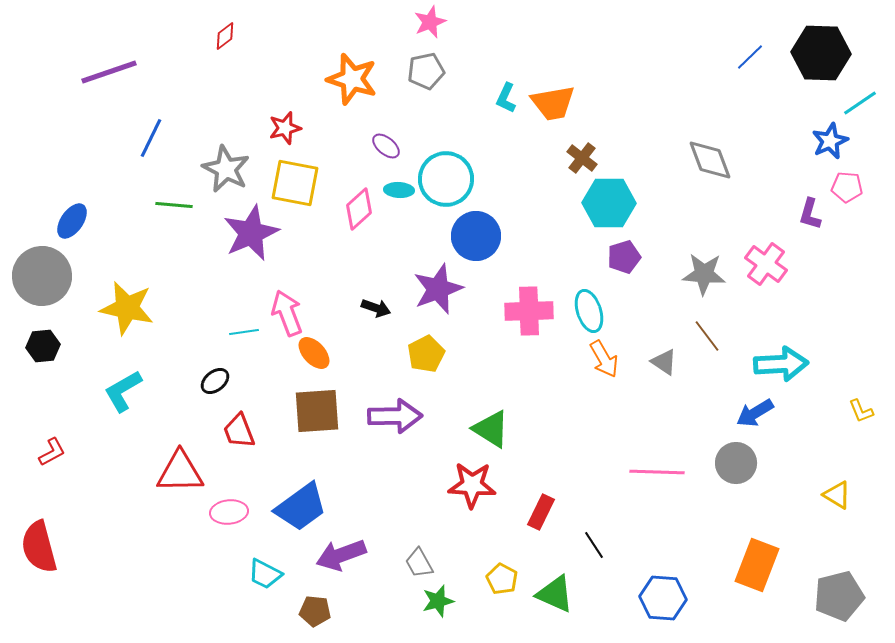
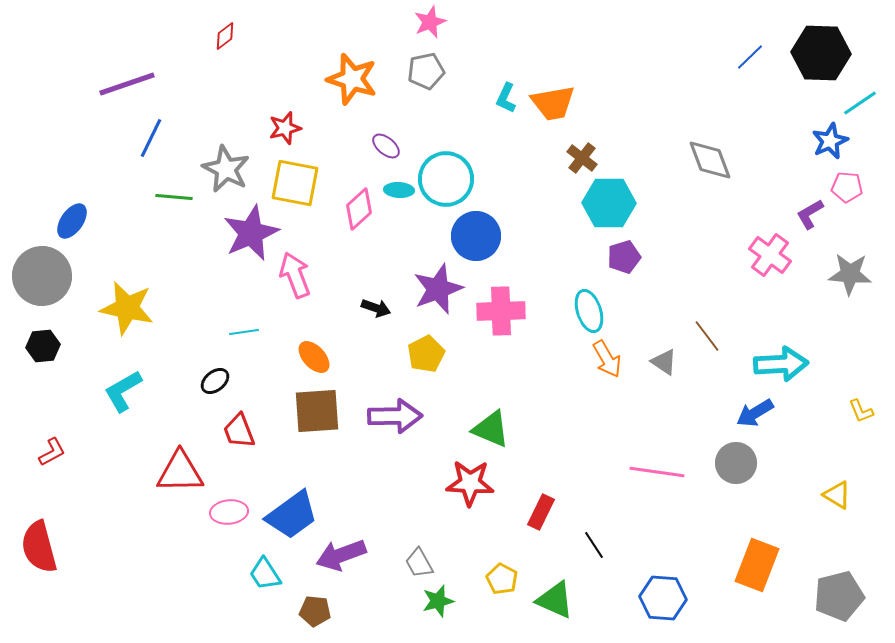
purple line at (109, 72): moved 18 px right, 12 px down
green line at (174, 205): moved 8 px up
purple L-shape at (810, 214): rotated 44 degrees clockwise
pink cross at (766, 264): moved 4 px right, 9 px up
gray star at (704, 274): moved 146 px right
pink cross at (529, 311): moved 28 px left
pink arrow at (287, 313): moved 8 px right, 38 px up
orange ellipse at (314, 353): moved 4 px down
orange arrow at (604, 359): moved 3 px right
green triangle at (491, 429): rotated 9 degrees counterclockwise
pink line at (657, 472): rotated 6 degrees clockwise
red star at (472, 485): moved 2 px left, 2 px up
blue trapezoid at (301, 507): moved 9 px left, 8 px down
cyan trapezoid at (265, 574): rotated 30 degrees clockwise
green triangle at (555, 594): moved 6 px down
